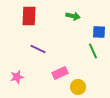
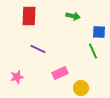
yellow circle: moved 3 px right, 1 px down
